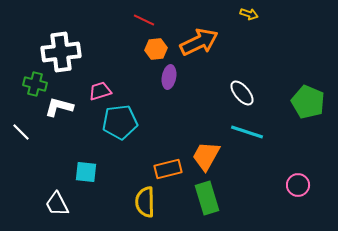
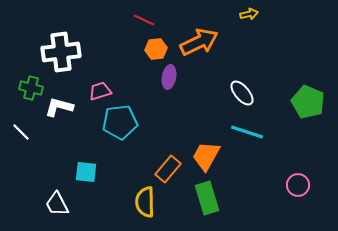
yellow arrow: rotated 30 degrees counterclockwise
green cross: moved 4 px left, 4 px down
orange rectangle: rotated 36 degrees counterclockwise
